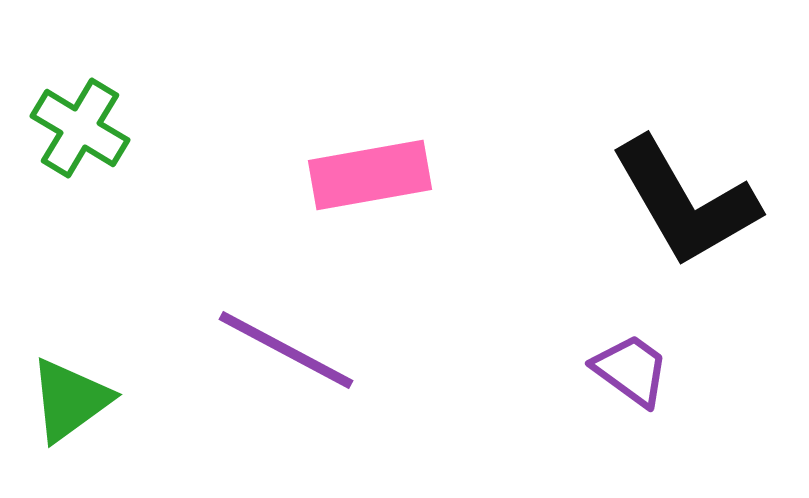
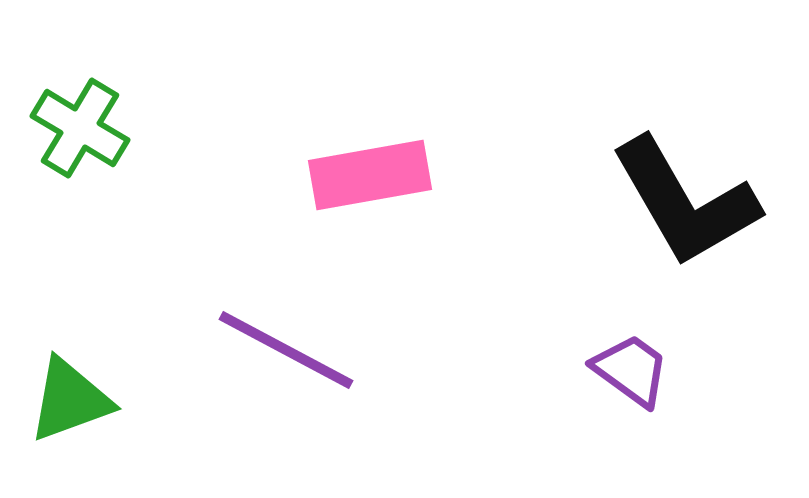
green triangle: rotated 16 degrees clockwise
